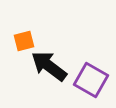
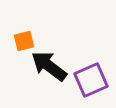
purple square: rotated 36 degrees clockwise
